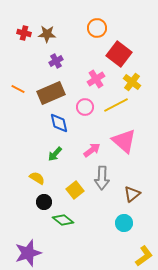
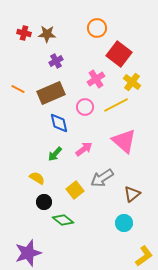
pink arrow: moved 8 px left, 1 px up
gray arrow: rotated 55 degrees clockwise
